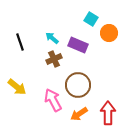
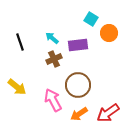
purple rectangle: rotated 30 degrees counterclockwise
red arrow: rotated 125 degrees counterclockwise
